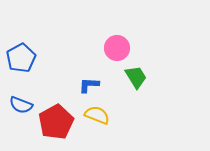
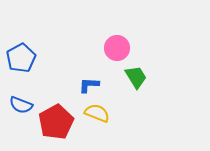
yellow semicircle: moved 2 px up
